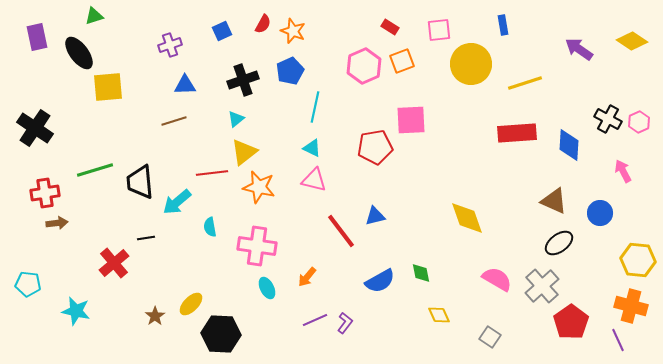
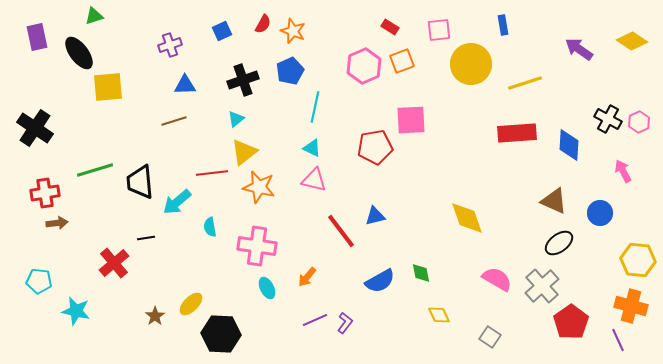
cyan pentagon at (28, 284): moved 11 px right, 3 px up
